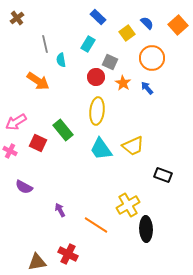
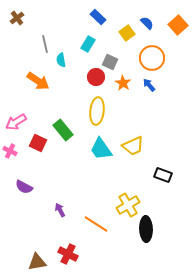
blue arrow: moved 2 px right, 3 px up
orange line: moved 1 px up
